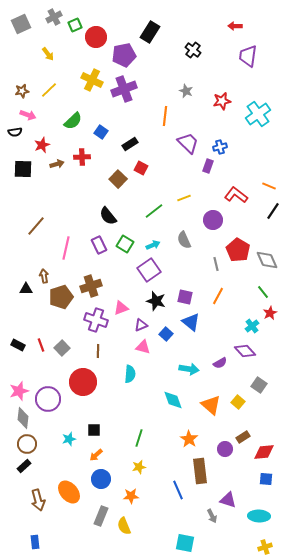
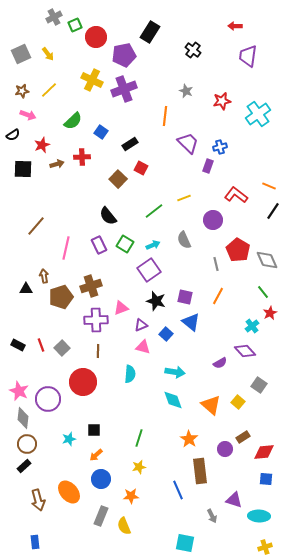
gray square at (21, 24): moved 30 px down
black semicircle at (15, 132): moved 2 px left, 3 px down; rotated 24 degrees counterclockwise
purple cross at (96, 320): rotated 20 degrees counterclockwise
cyan arrow at (189, 369): moved 14 px left, 3 px down
pink star at (19, 391): rotated 30 degrees counterclockwise
purple triangle at (228, 500): moved 6 px right
